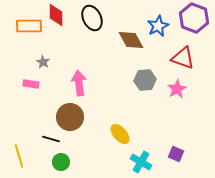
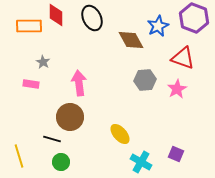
black line: moved 1 px right
